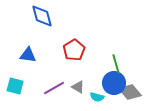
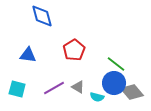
green line: rotated 36 degrees counterclockwise
cyan square: moved 2 px right, 3 px down
gray diamond: moved 2 px right
